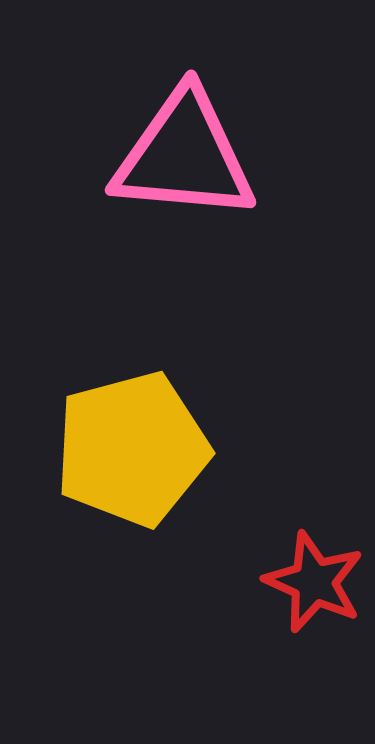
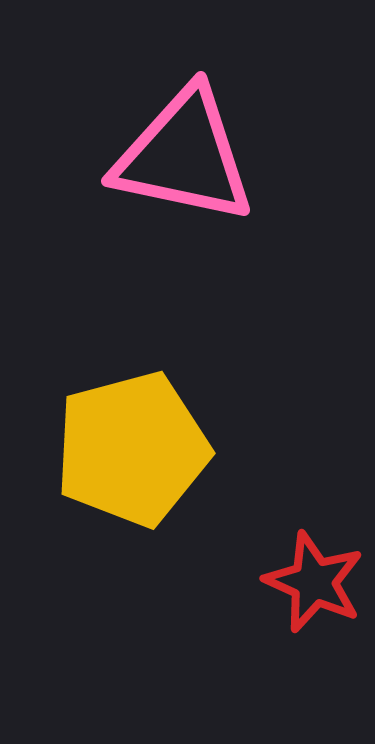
pink triangle: rotated 7 degrees clockwise
